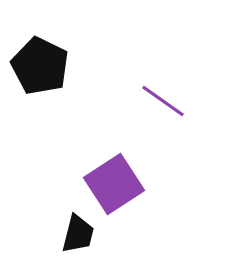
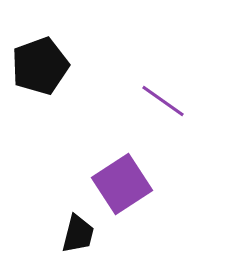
black pentagon: rotated 26 degrees clockwise
purple square: moved 8 px right
